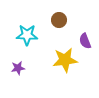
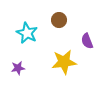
cyan star: moved 2 px up; rotated 25 degrees clockwise
purple semicircle: moved 2 px right
yellow star: moved 1 px left, 2 px down
